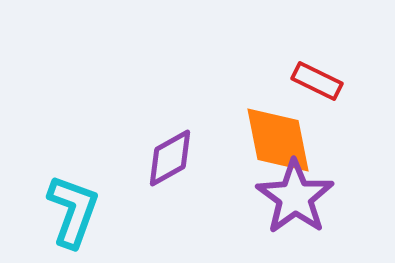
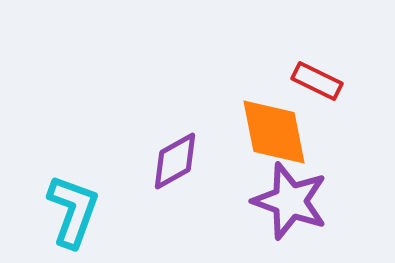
orange diamond: moved 4 px left, 8 px up
purple diamond: moved 5 px right, 3 px down
purple star: moved 5 px left, 4 px down; rotated 16 degrees counterclockwise
